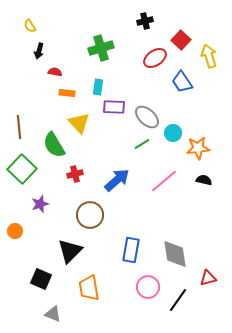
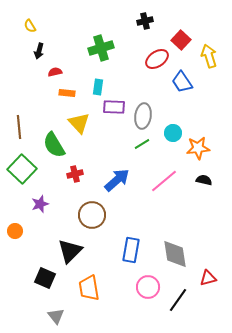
red ellipse: moved 2 px right, 1 px down
red semicircle: rotated 24 degrees counterclockwise
gray ellipse: moved 4 px left, 1 px up; rotated 55 degrees clockwise
brown circle: moved 2 px right
black square: moved 4 px right, 1 px up
gray triangle: moved 3 px right, 2 px down; rotated 30 degrees clockwise
